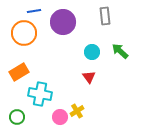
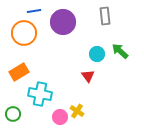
cyan circle: moved 5 px right, 2 px down
red triangle: moved 1 px left, 1 px up
yellow cross: rotated 24 degrees counterclockwise
green circle: moved 4 px left, 3 px up
